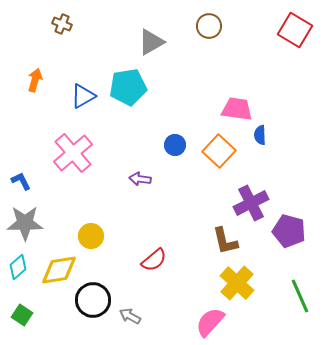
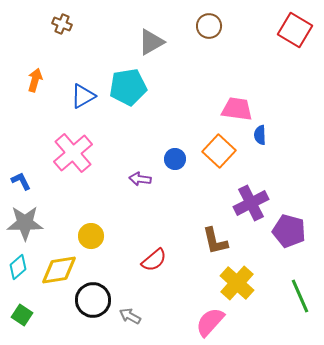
blue circle: moved 14 px down
brown L-shape: moved 10 px left
